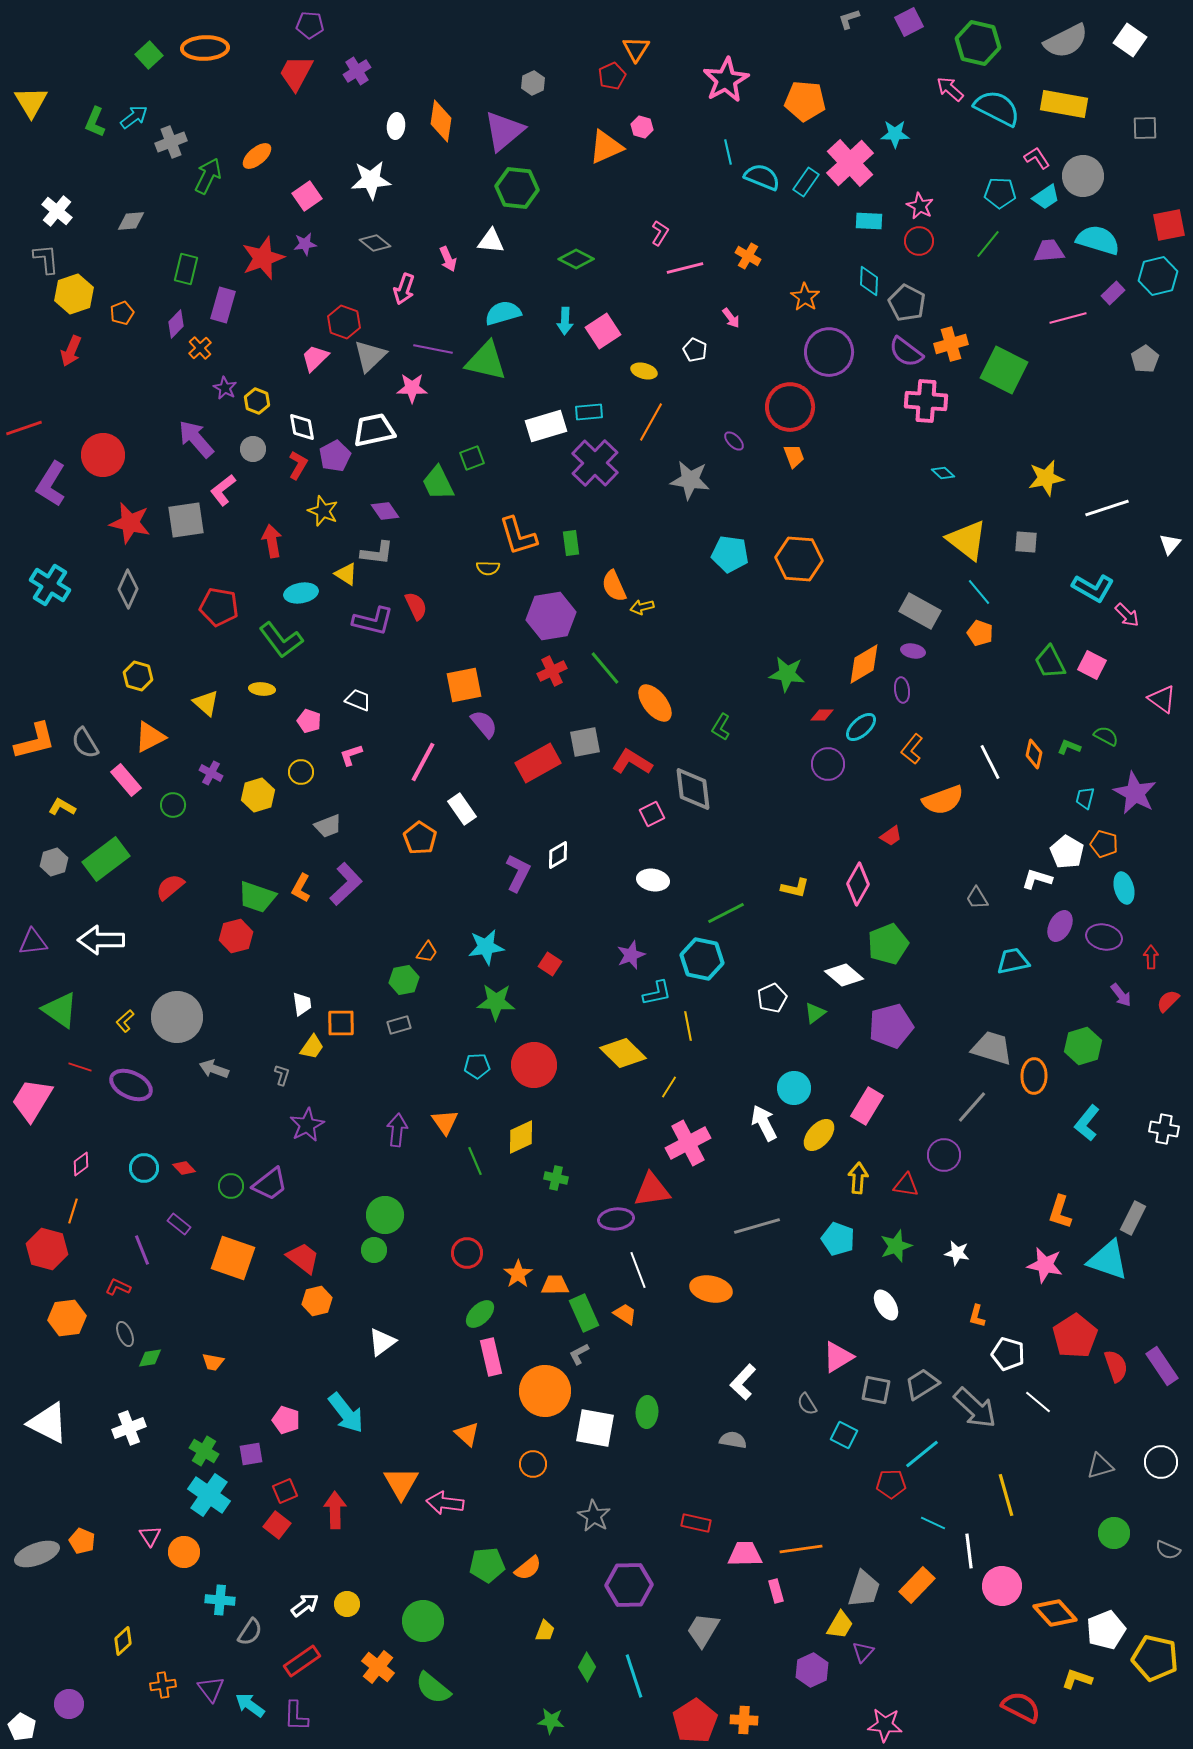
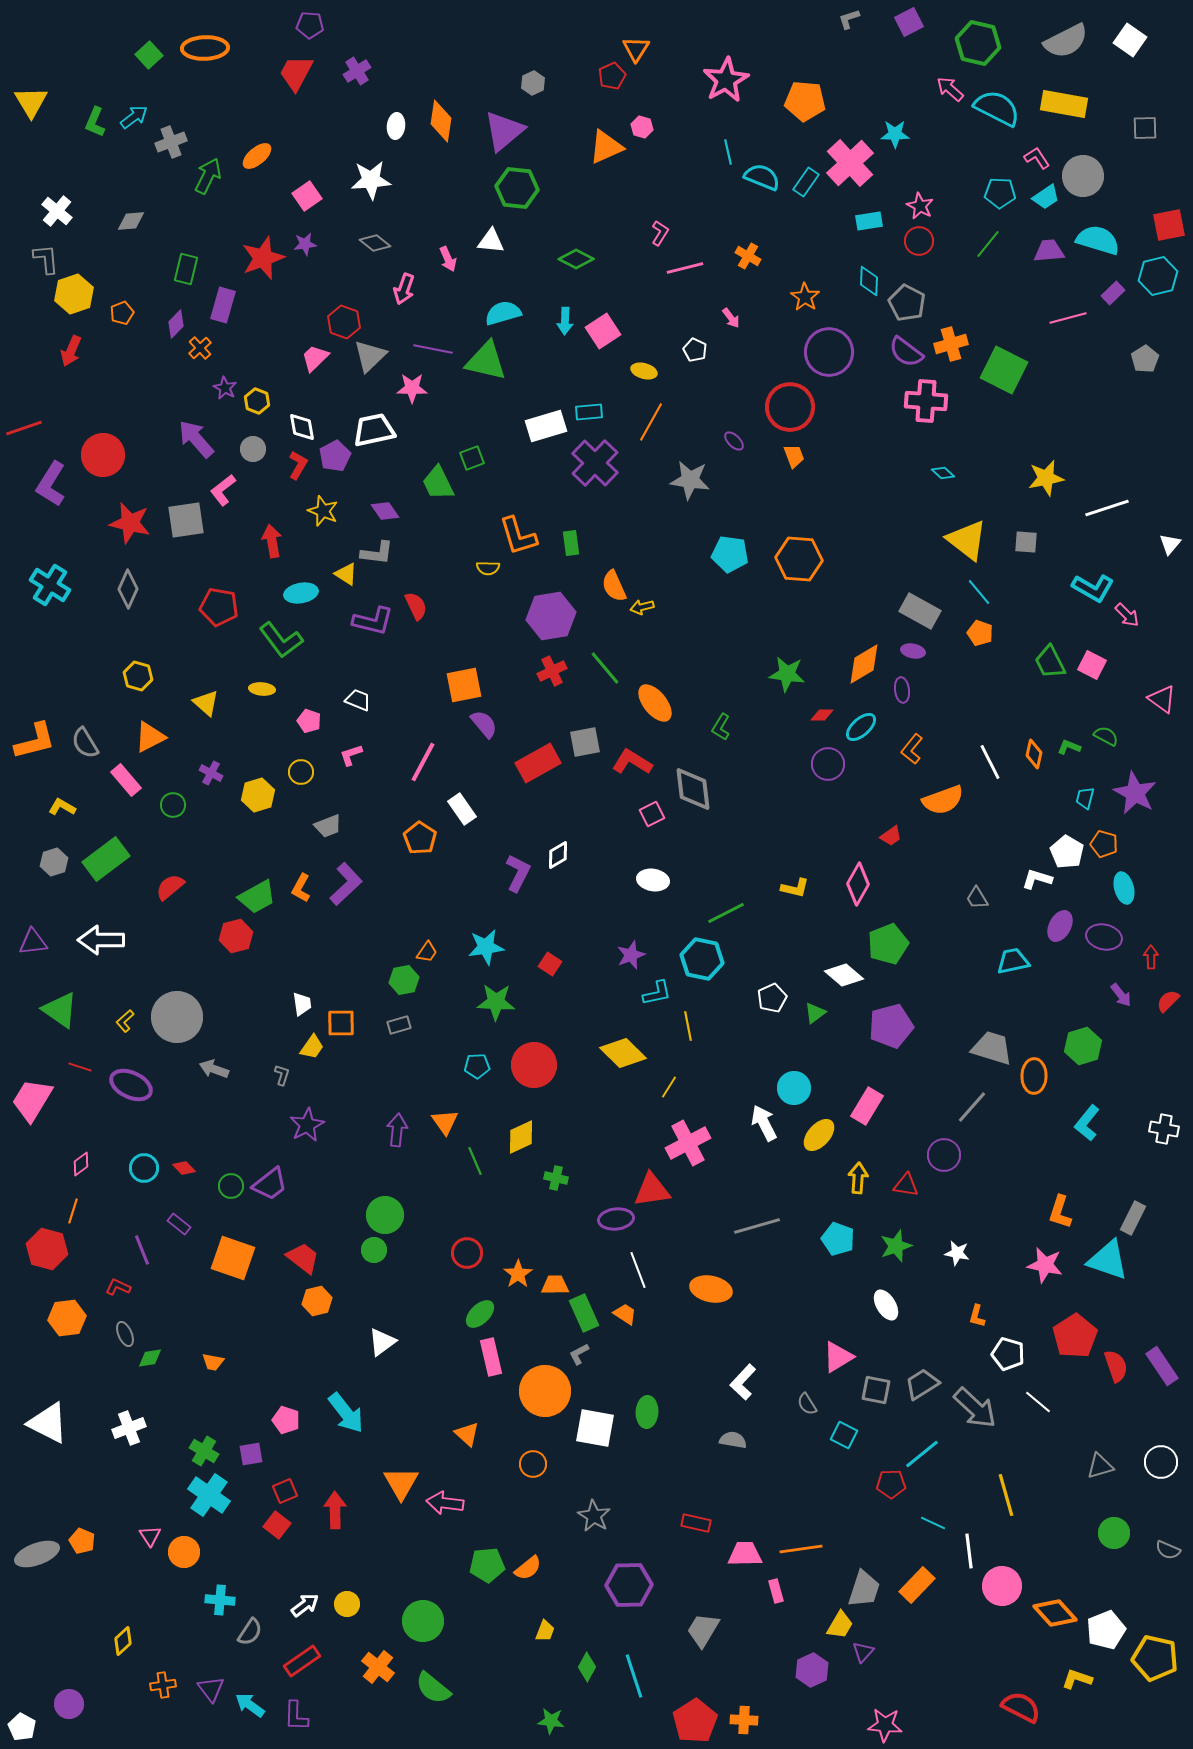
cyan rectangle at (869, 221): rotated 12 degrees counterclockwise
green trapezoid at (257, 897): rotated 48 degrees counterclockwise
